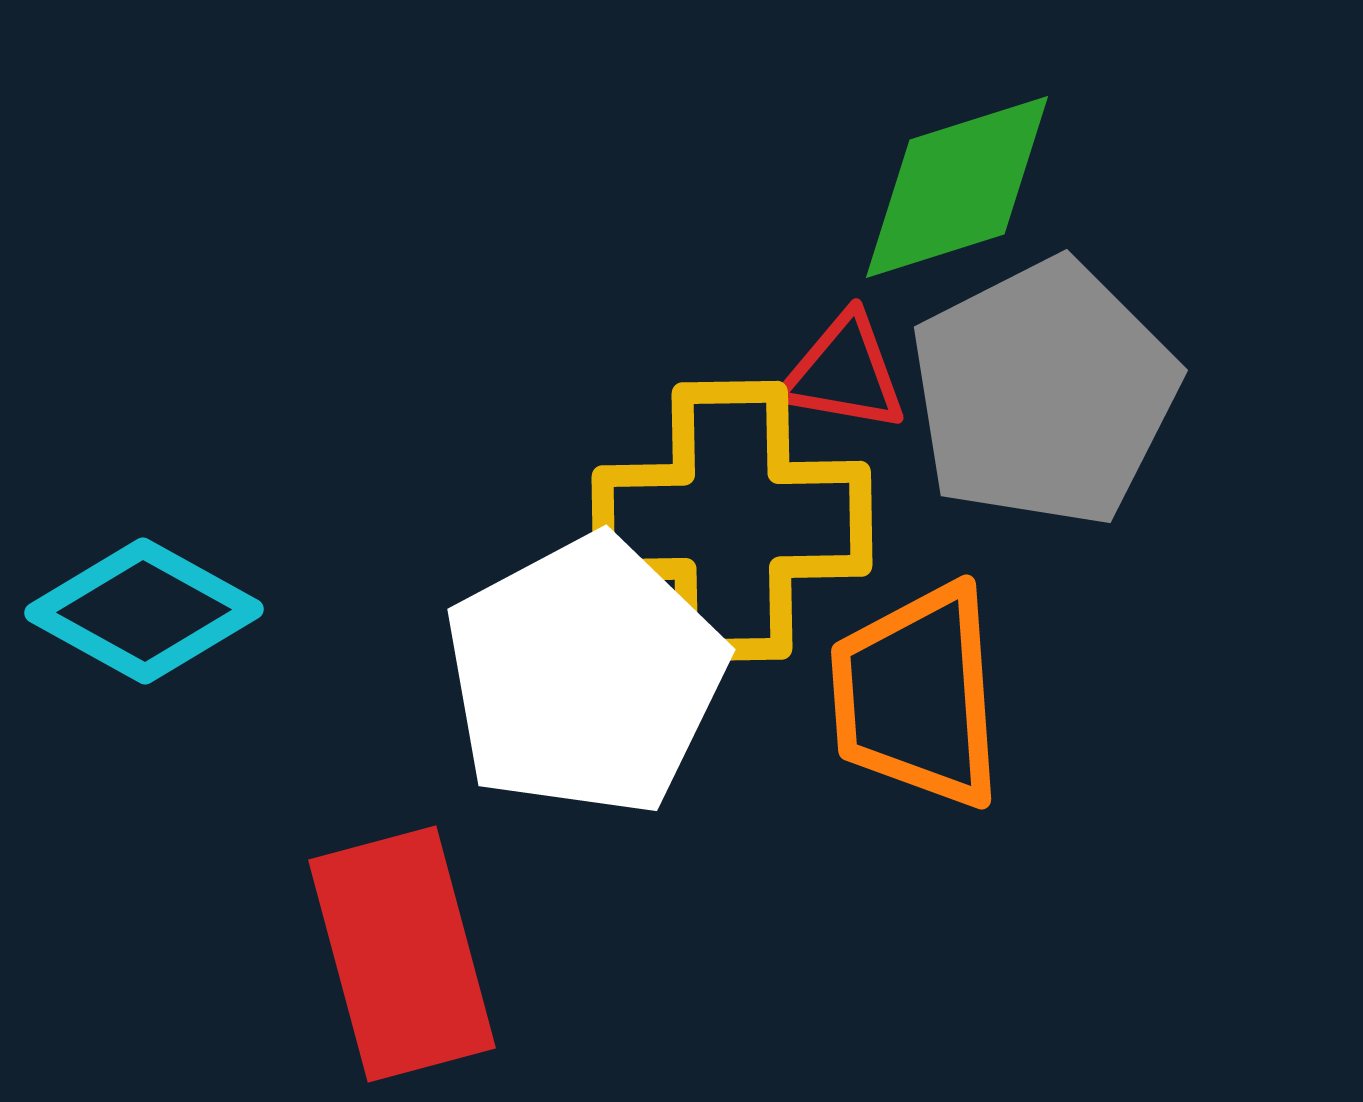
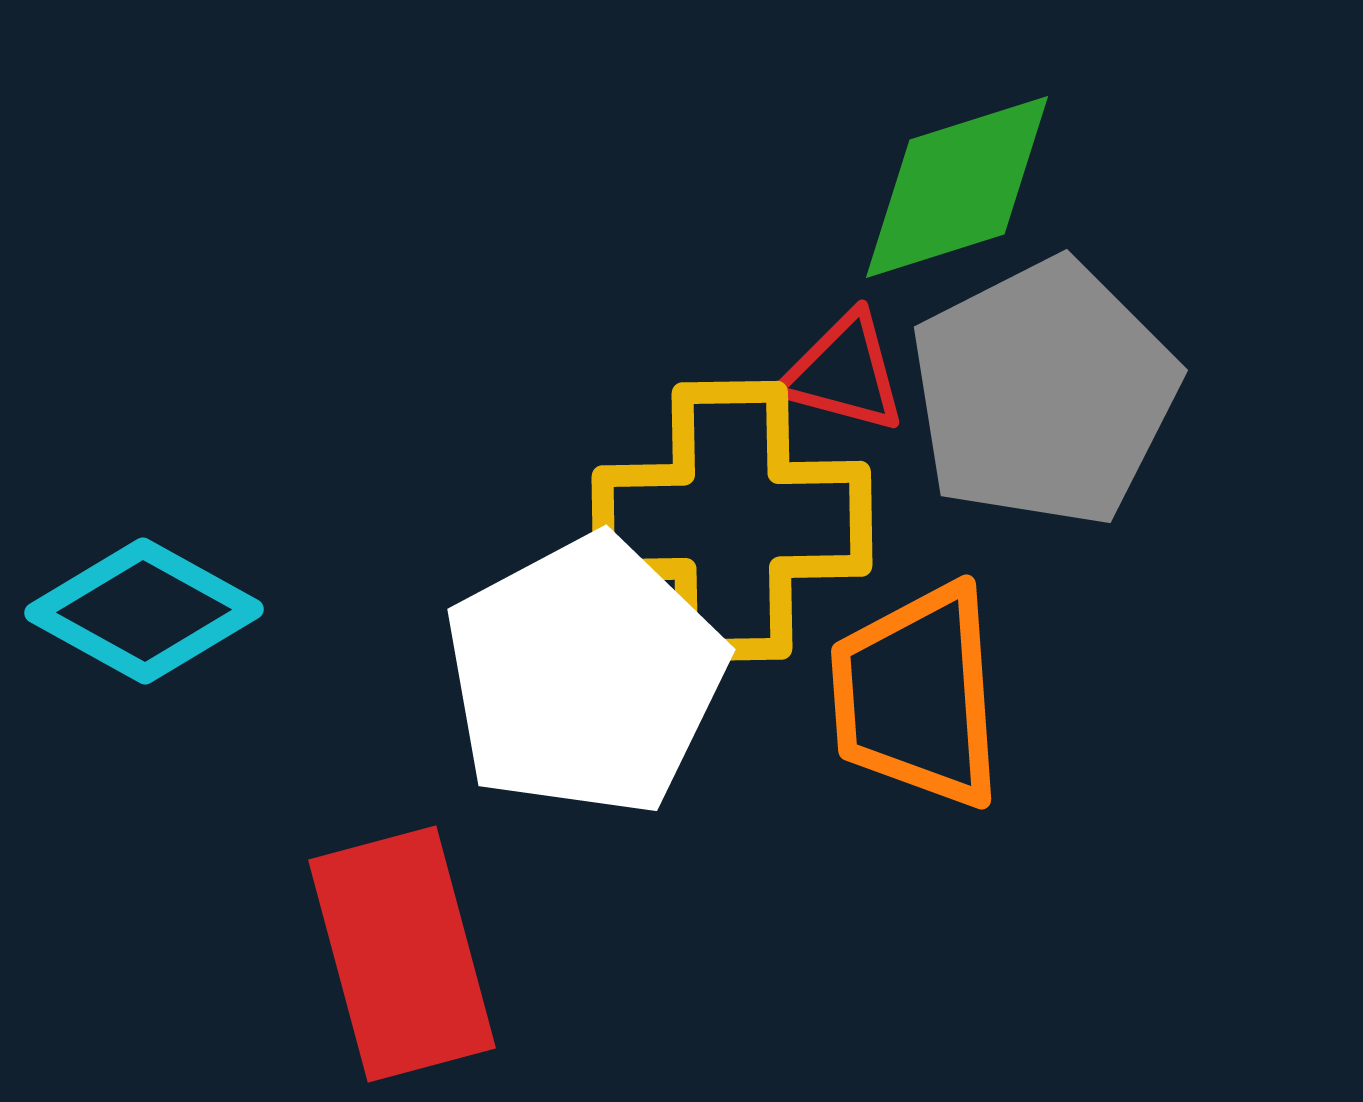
red triangle: rotated 5 degrees clockwise
